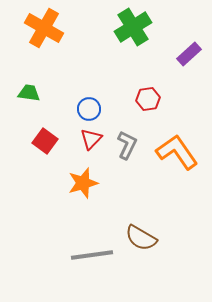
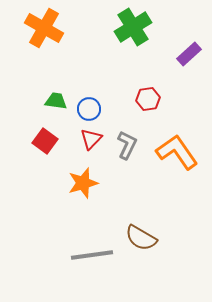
green trapezoid: moved 27 px right, 8 px down
